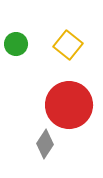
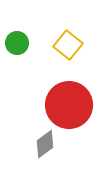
green circle: moved 1 px right, 1 px up
gray diamond: rotated 20 degrees clockwise
